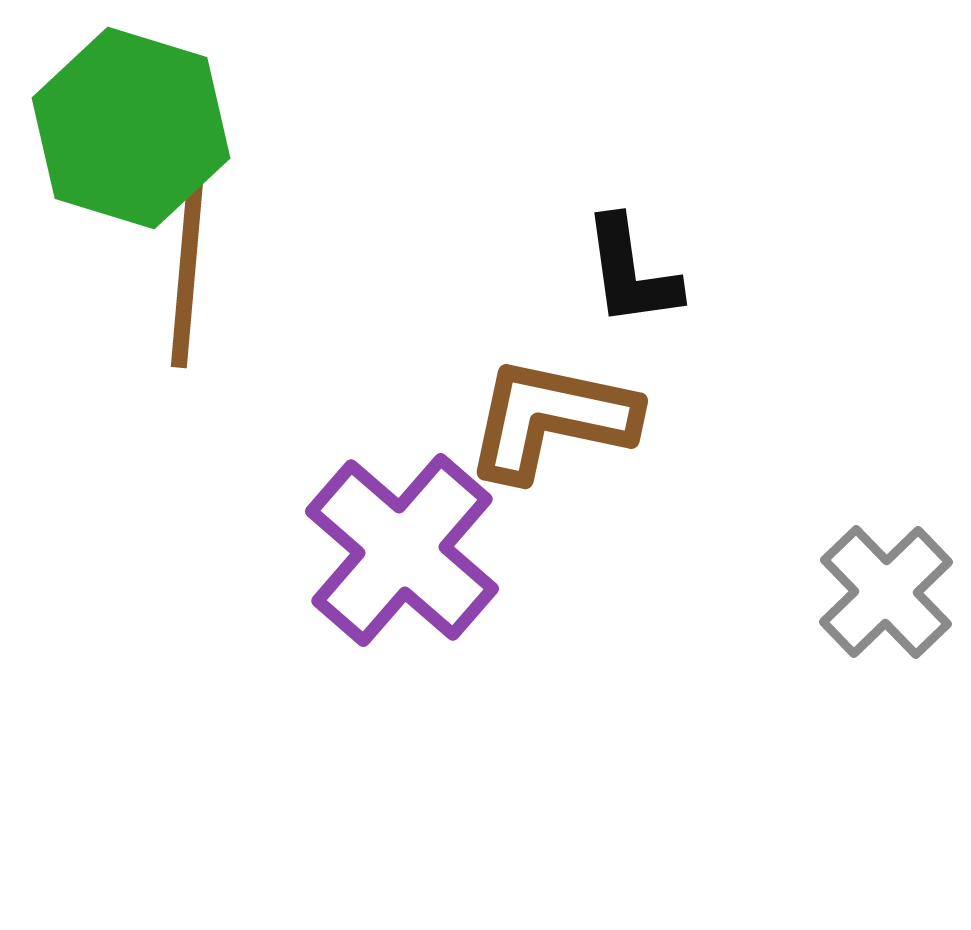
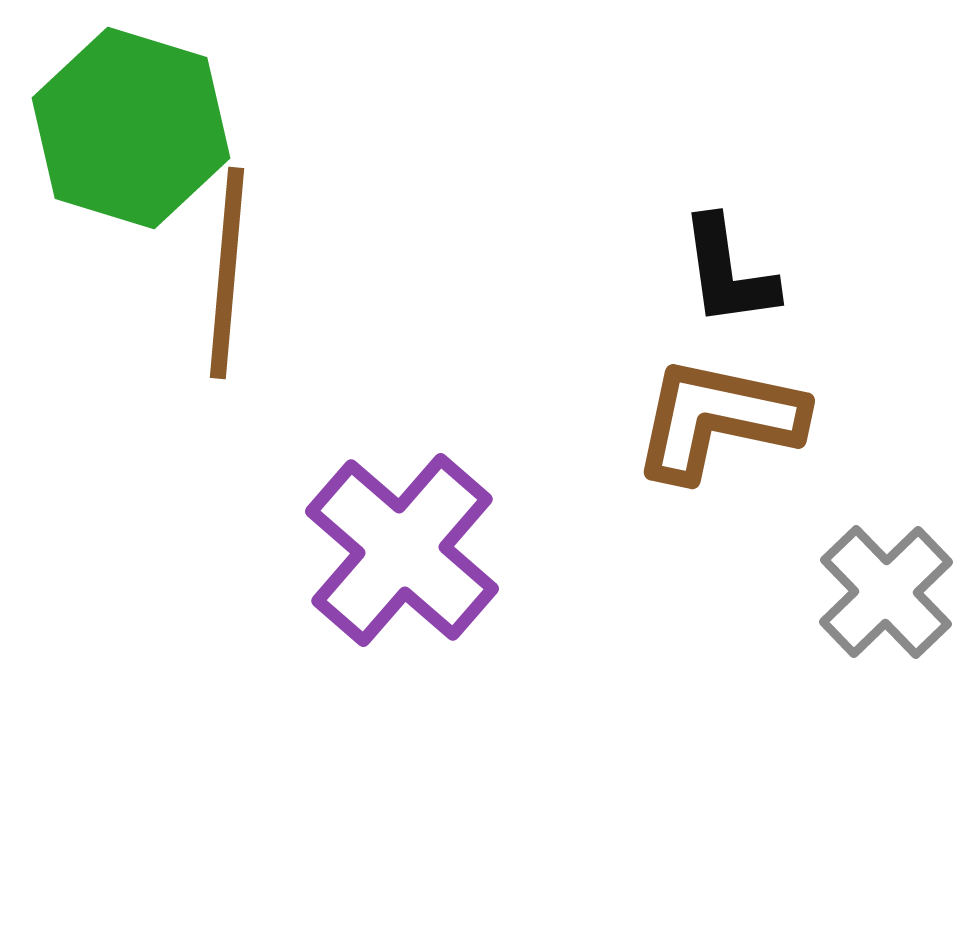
brown line: moved 39 px right, 11 px down
black L-shape: moved 97 px right
brown L-shape: moved 167 px right
